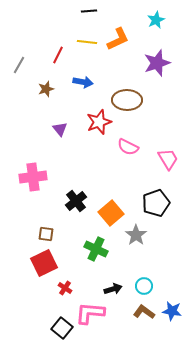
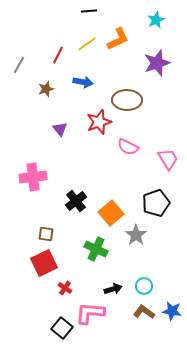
yellow line: moved 2 px down; rotated 42 degrees counterclockwise
